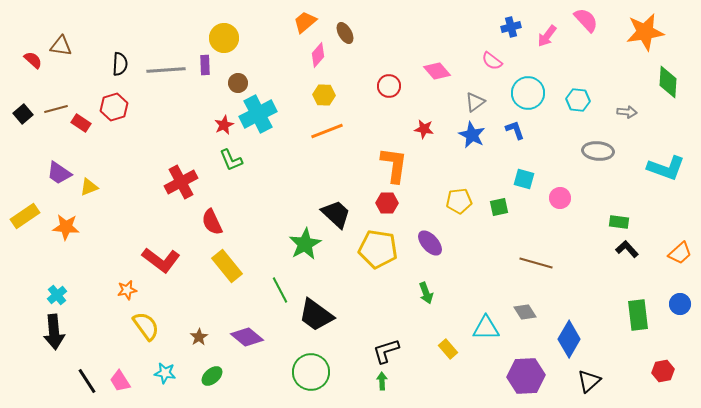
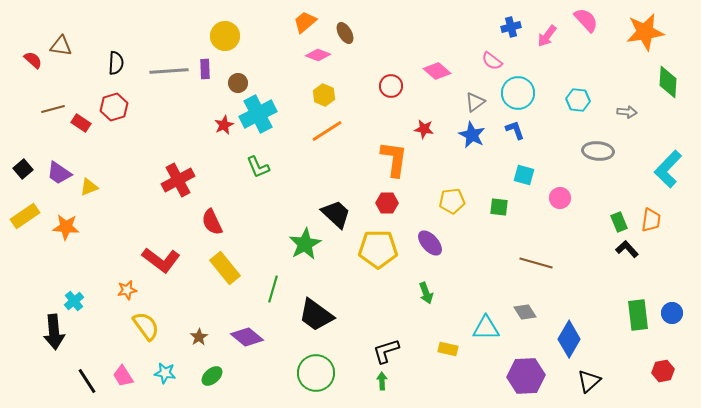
yellow circle at (224, 38): moved 1 px right, 2 px up
pink diamond at (318, 55): rotated 70 degrees clockwise
black semicircle at (120, 64): moved 4 px left, 1 px up
purple rectangle at (205, 65): moved 4 px down
gray line at (166, 70): moved 3 px right, 1 px down
pink diamond at (437, 71): rotated 8 degrees counterclockwise
red circle at (389, 86): moved 2 px right
cyan circle at (528, 93): moved 10 px left
yellow hexagon at (324, 95): rotated 20 degrees clockwise
brown line at (56, 109): moved 3 px left
black square at (23, 114): moved 55 px down
orange line at (327, 131): rotated 12 degrees counterclockwise
green L-shape at (231, 160): moved 27 px right, 7 px down
orange L-shape at (394, 165): moved 6 px up
cyan L-shape at (666, 168): moved 2 px right, 1 px down; rotated 114 degrees clockwise
cyan square at (524, 179): moved 4 px up
red cross at (181, 182): moved 3 px left, 2 px up
yellow pentagon at (459, 201): moved 7 px left
green square at (499, 207): rotated 18 degrees clockwise
green rectangle at (619, 222): rotated 60 degrees clockwise
yellow pentagon at (378, 249): rotated 9 degrees counterclockwise
orange trapezoid at (680, 253): moved 29 px left, 33 px up; rotated 40 degrees counterclockwise
yellow rectangle at (227, 266): moved 2 px left, 2 px down
green line at (280, 290): moved 7 px left, 1 px up; rotated 44 degrees clockwise
cyan cross at (57, 295): moved 17 px right, 6 px down
blue circle at (680, 304): moved 8 px left, 9 px down
yellow rectangle at (448, 349): rotated 36 degrees counterclockwise
green circle at (311, 372): moved 5 px right, 1 px down
pink trapezoid at (120, 381): moved 3 px right, 5 px up
